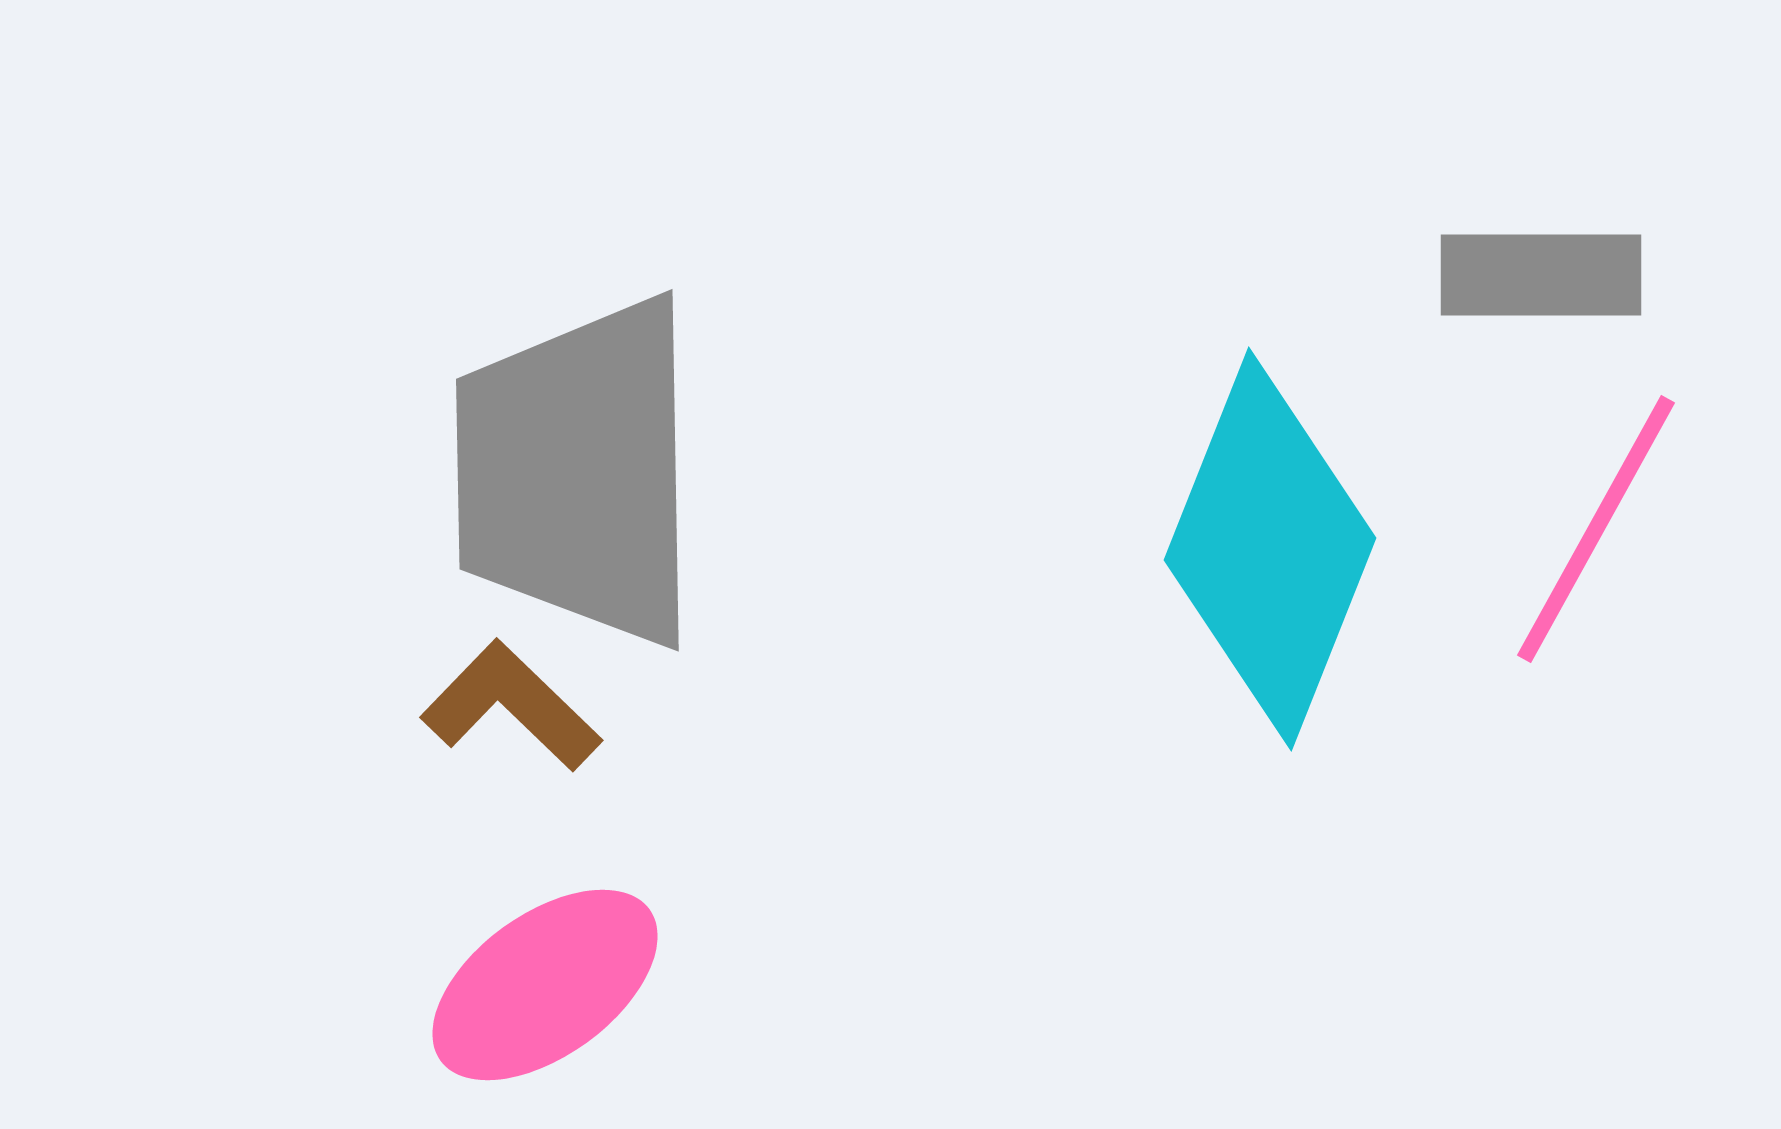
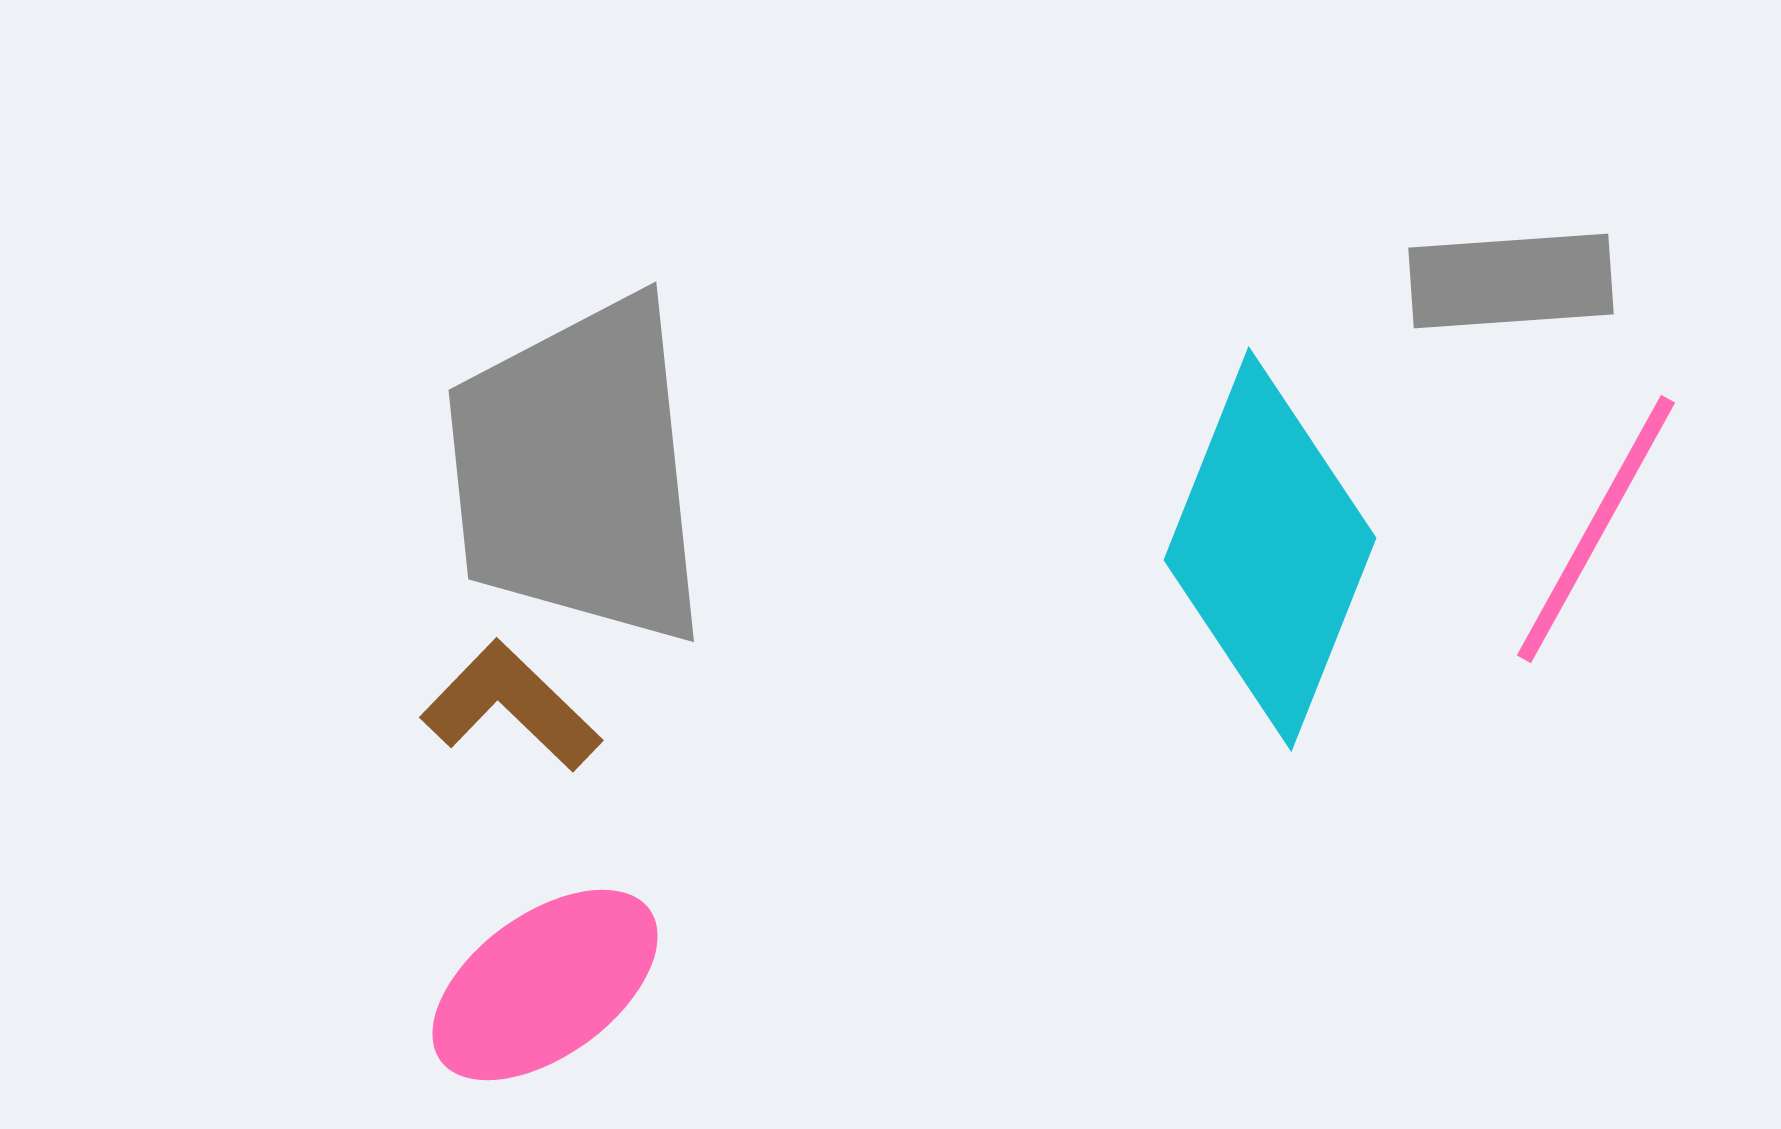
gray rectangle: moved 30 px left, 6 px down; rotated 4 degrees counterclockwise
gray trapezoid: rotated 5 degrees counterclockwise
